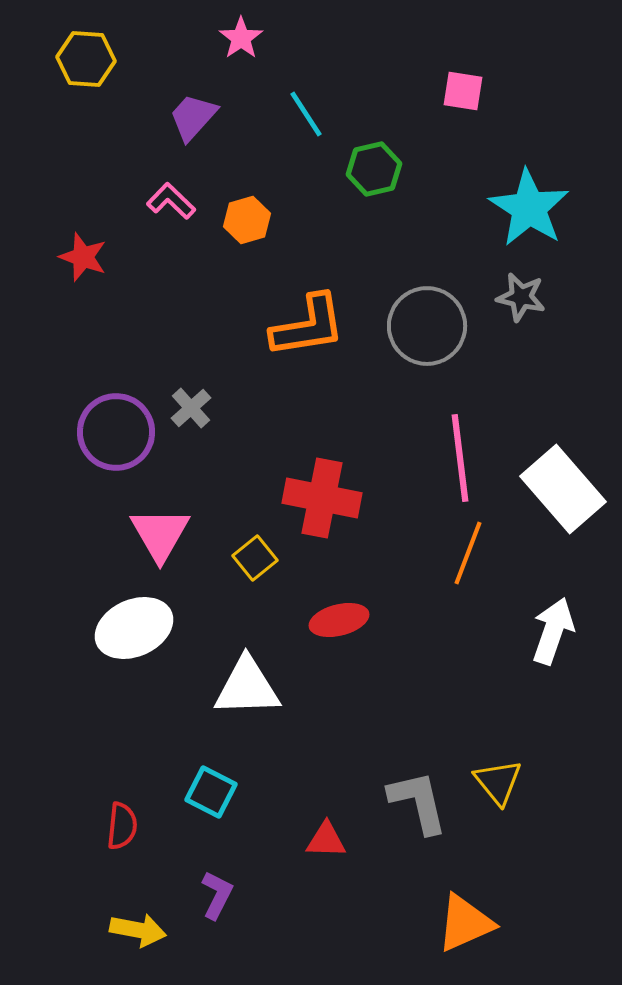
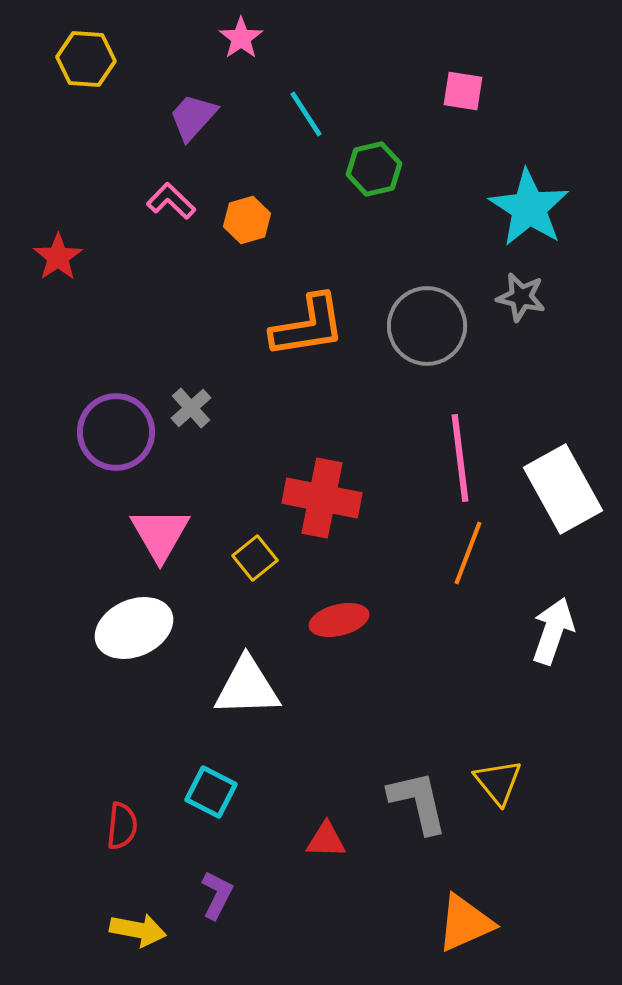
red star: moved 25 px left; rotated 18 degrees clockwise
white rectangle: rotated 12 degrees clockwise
